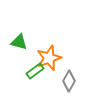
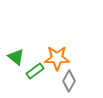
green triangle: moved 3 px left, 15 px down; rotated 24 degrees clockwise
orange star: moved 8 px right; rotated 20 degrees clockwise
